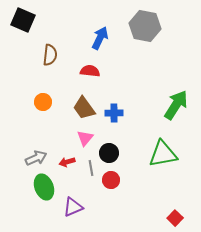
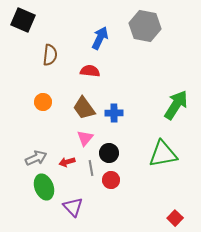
purple triangle: rotated 50 degrees counterclockwise
